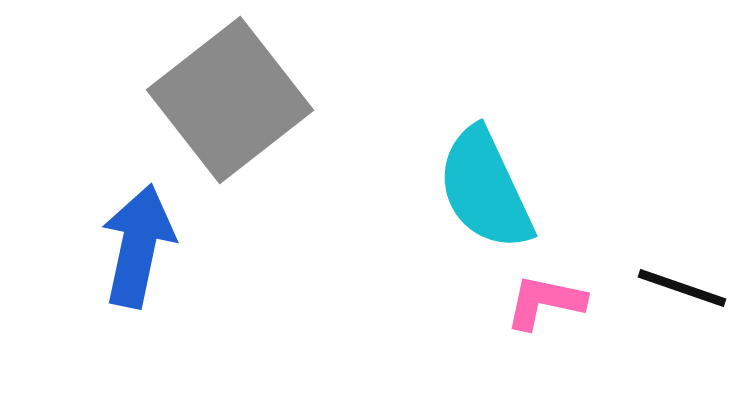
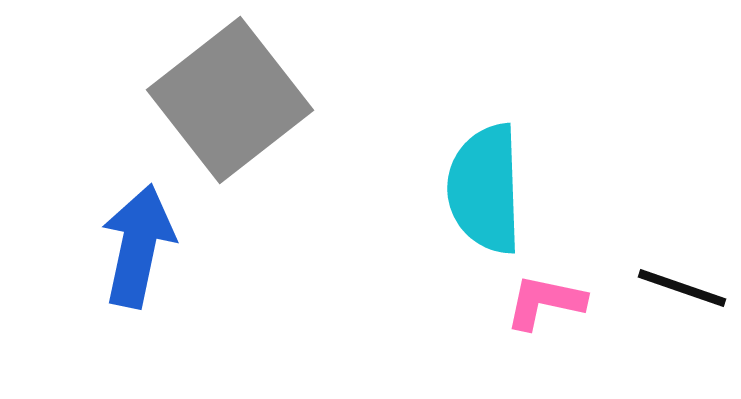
cyan semicircle: rotated 23 degrees clockwise
